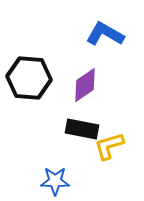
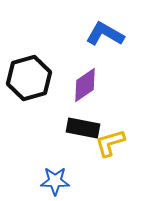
black hexagon: rotated 21 degrees counterclockwise
black rectangle: moved 1 px right, 1 px up
yellow L-shape: moved 1 px right, 3 px up
